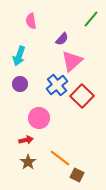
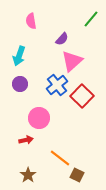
brown star: moved 13 px down
